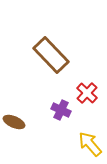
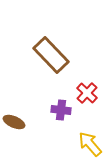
purple cross: rotated 18 degrees counterclockwise
